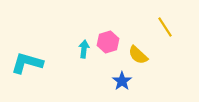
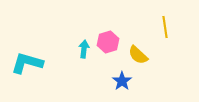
yellow line: rotated 25 degrees clockwise
